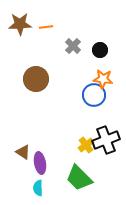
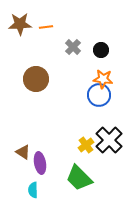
gray cross: moved 1 px down
black circle: moved 1 px right
blue circle: moved 5 px right
black cross: moved 3 px right; rotated 24 degrees counterclockwise
cyan semicircle: moved 5 px left, 2 px down
